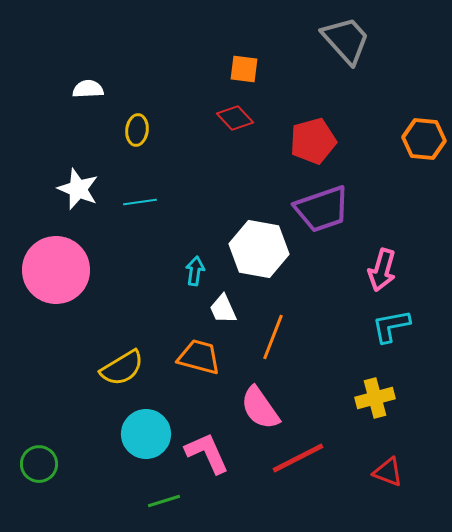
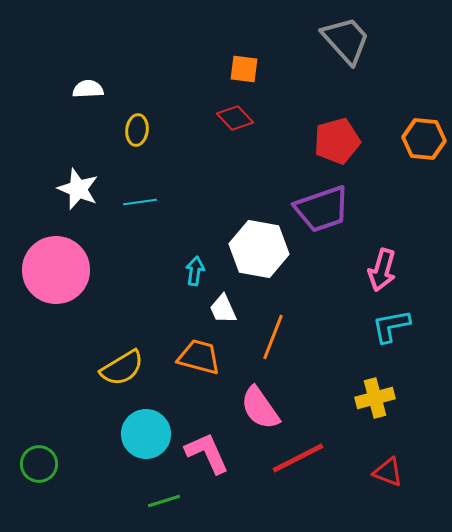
red pentagon: moved 24 px right
